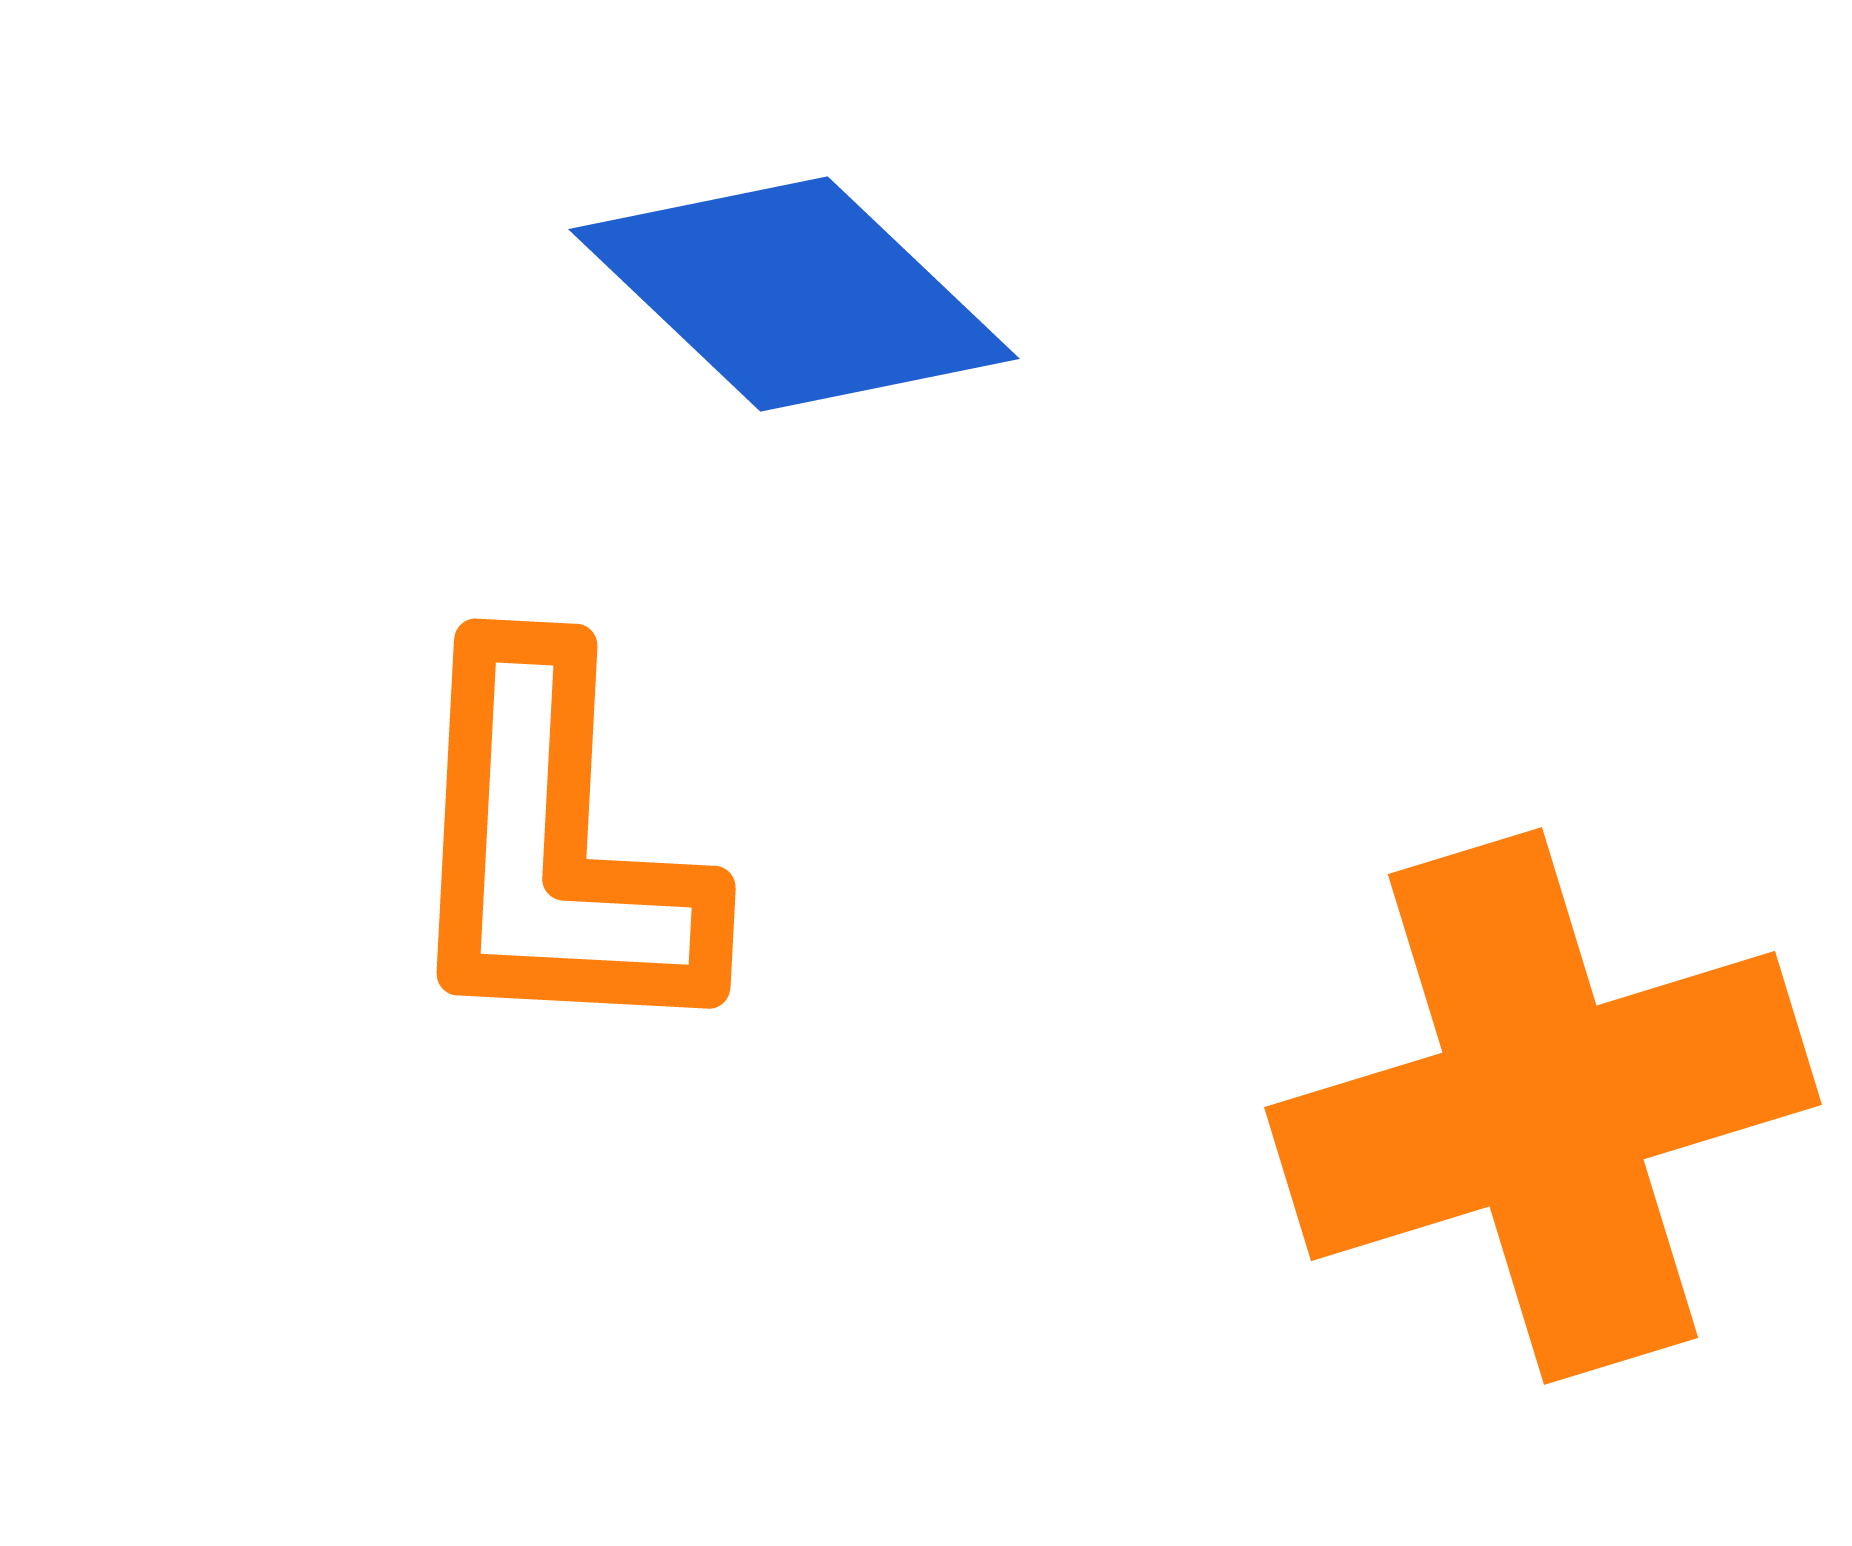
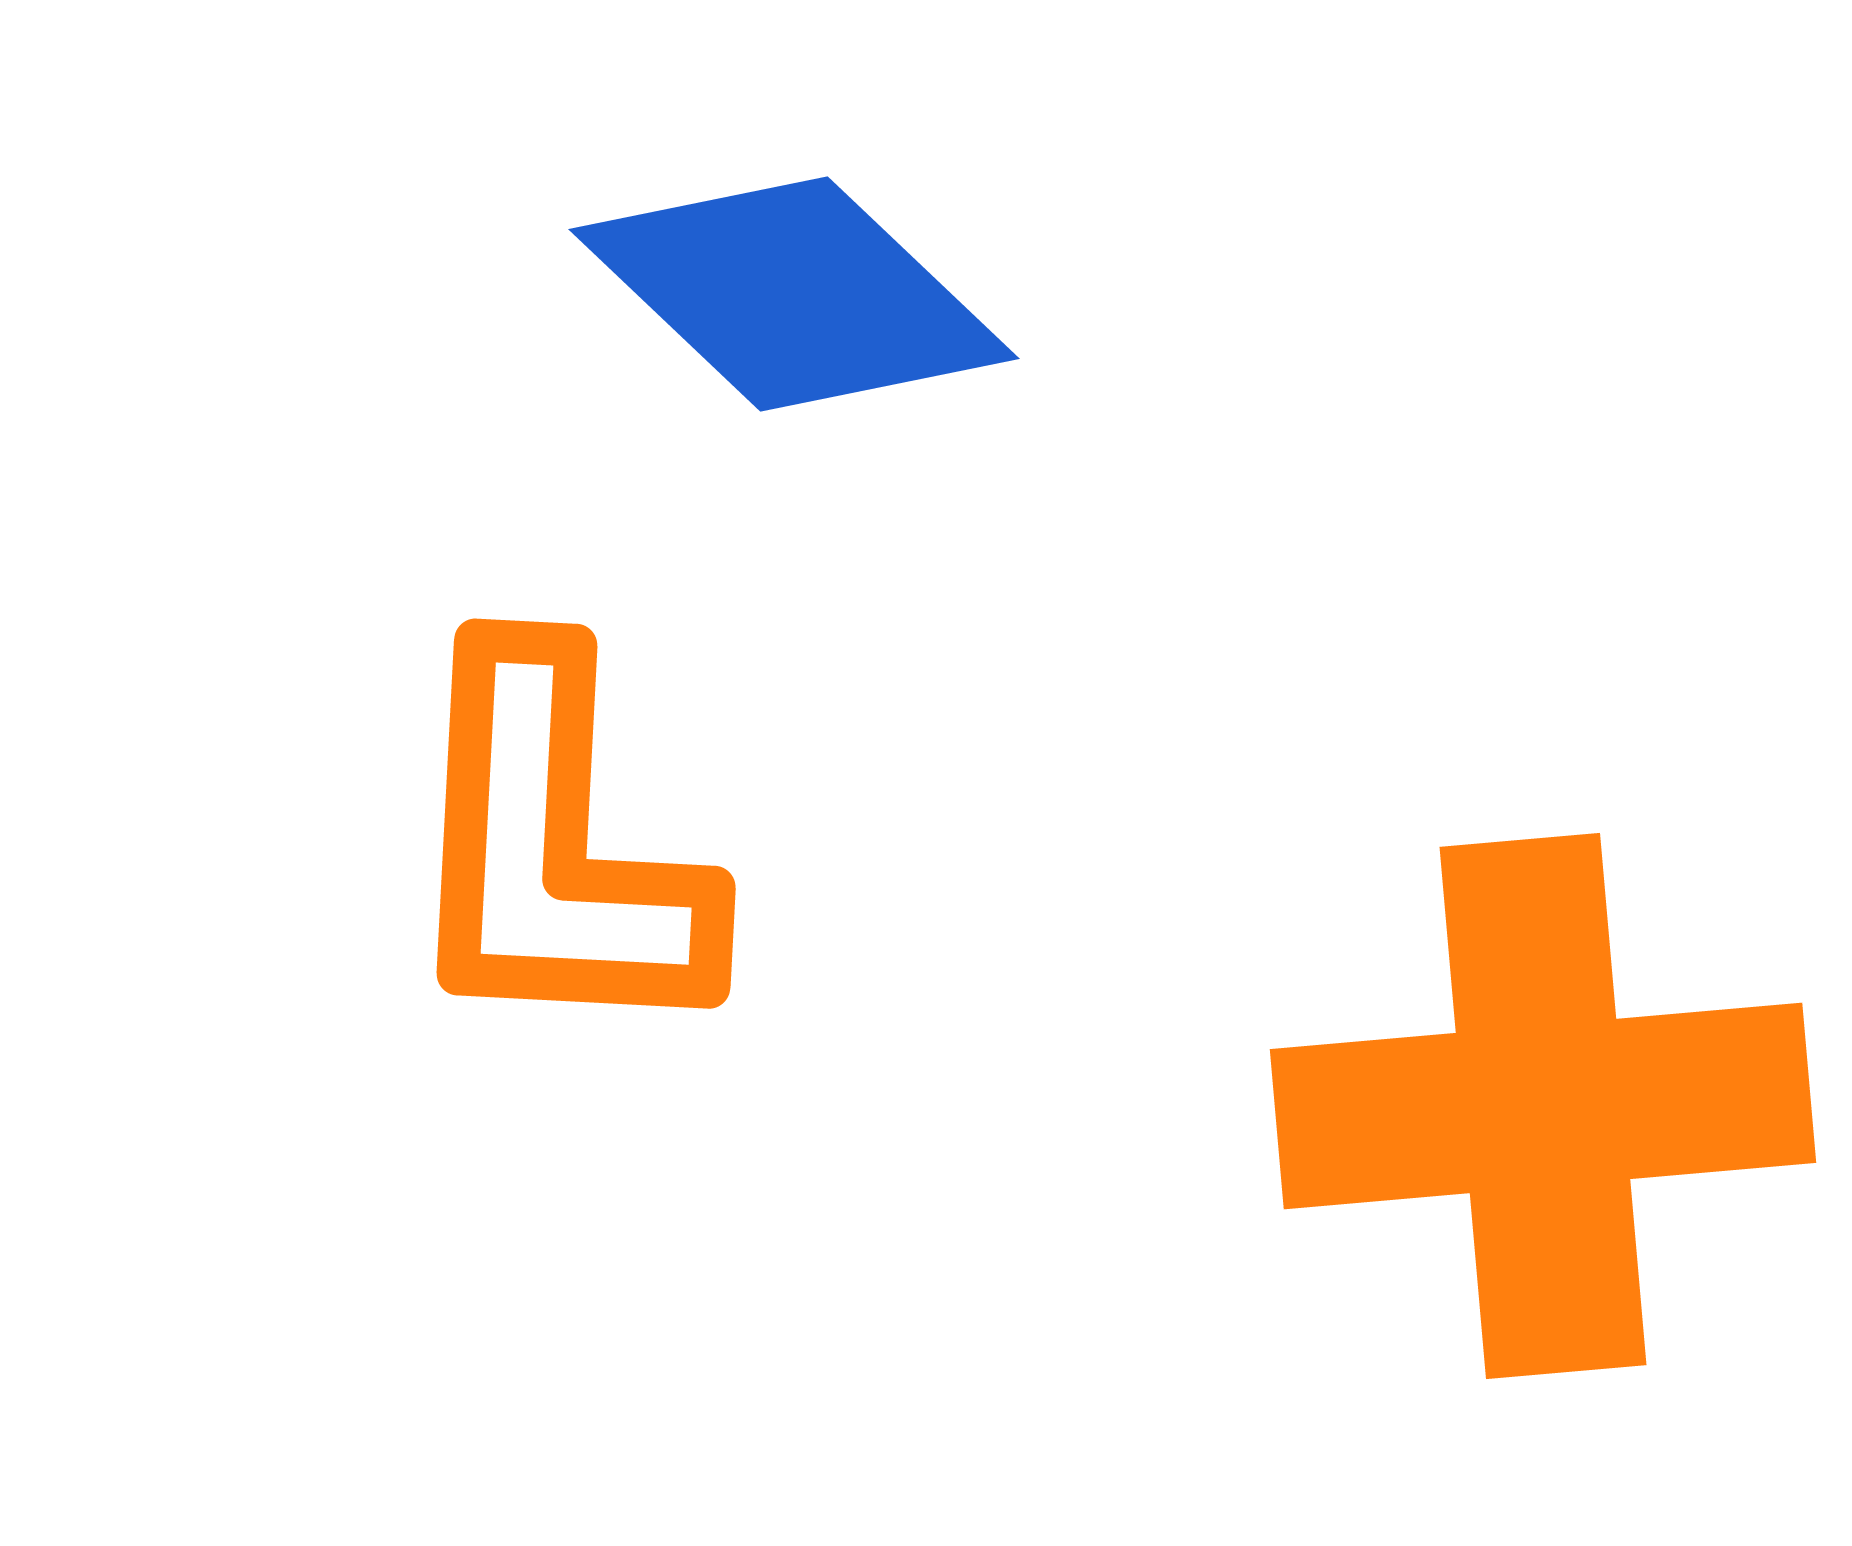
orange cross: rotated 12 degrees clockwise
